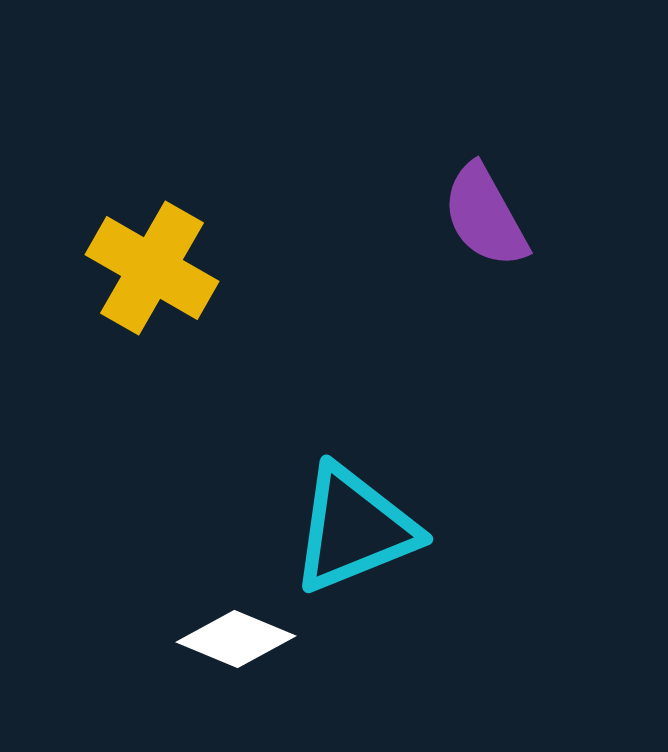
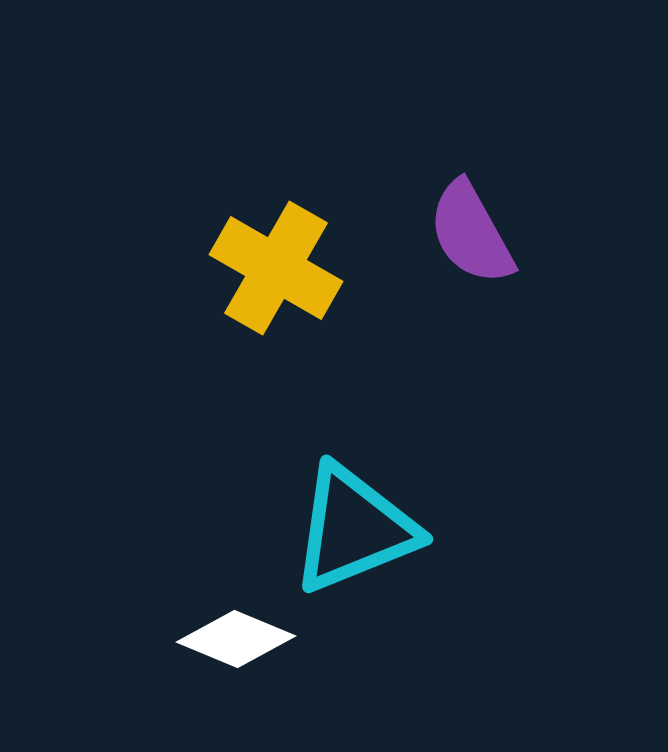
purple semicircle: moved 14 px left, 17 px down
yellow cross: moved 124 px right
